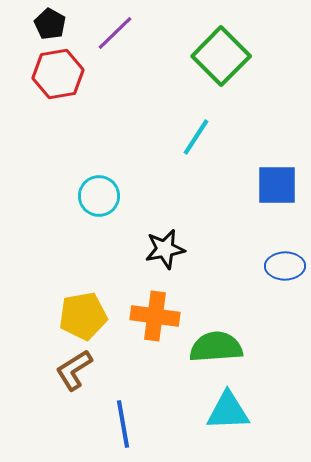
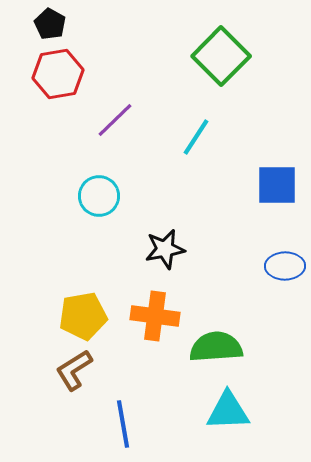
purple line: moved 87 px down
